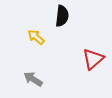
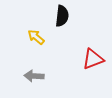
red triangle: rotated 20 degrees clockwise
gray arrow: moved 1 px right, 3 px up; rotated 30 degrees counterclockwise
